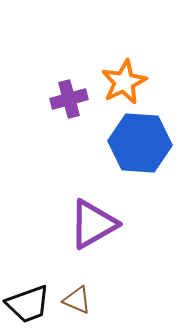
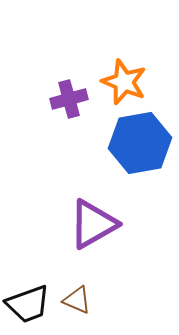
orange star: rotated 24 degrees counterclockwise
blue hexagon: rotated 14 degrees counterclockwise
